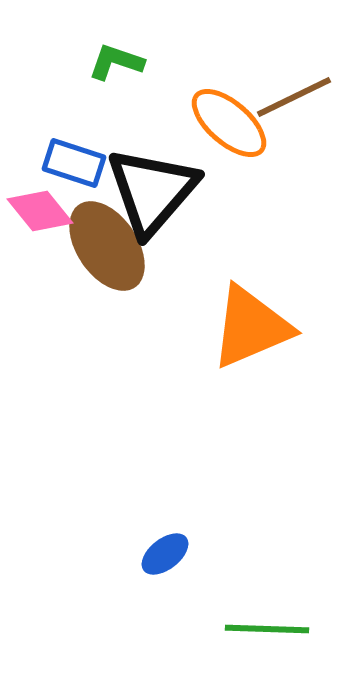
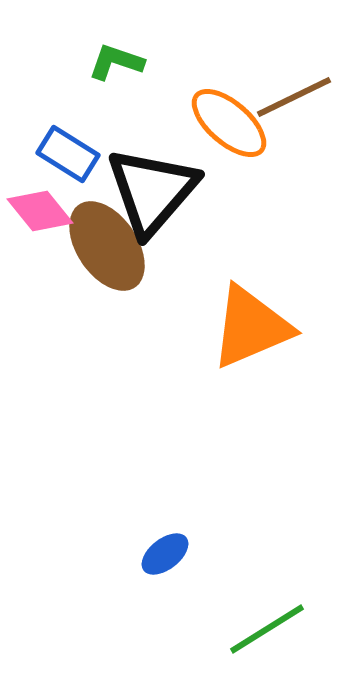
blue rectangle: moved 6 px left, 9 px up; rotated 14 degrees clockwise
green line: rotated 34 degrees counterclockwise
